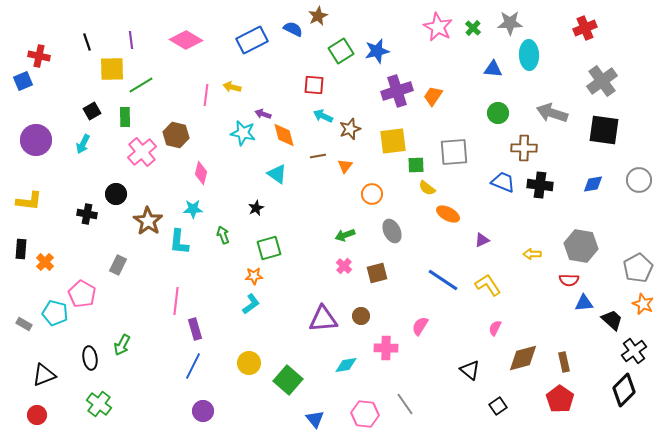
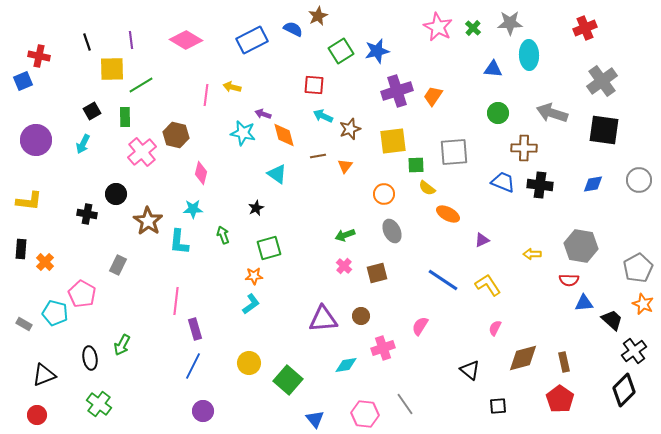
orange circle at (372, 194): moved 12 px right
pink cross at (386, 348): moved 3 px left; rotated 20 degrees counterclockwise
black square at (498, 406): rotated 30 degrees clockwise
